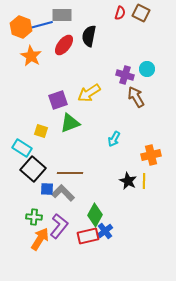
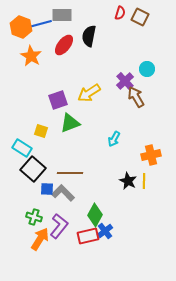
brown square: moved 1 px left, 4 px down
blue line: moved 1 px left, 1 px up
purple cross: moved 6 px down; rotated 30 degrees clockwise
green cross: rotated 14 degrees clockwise
